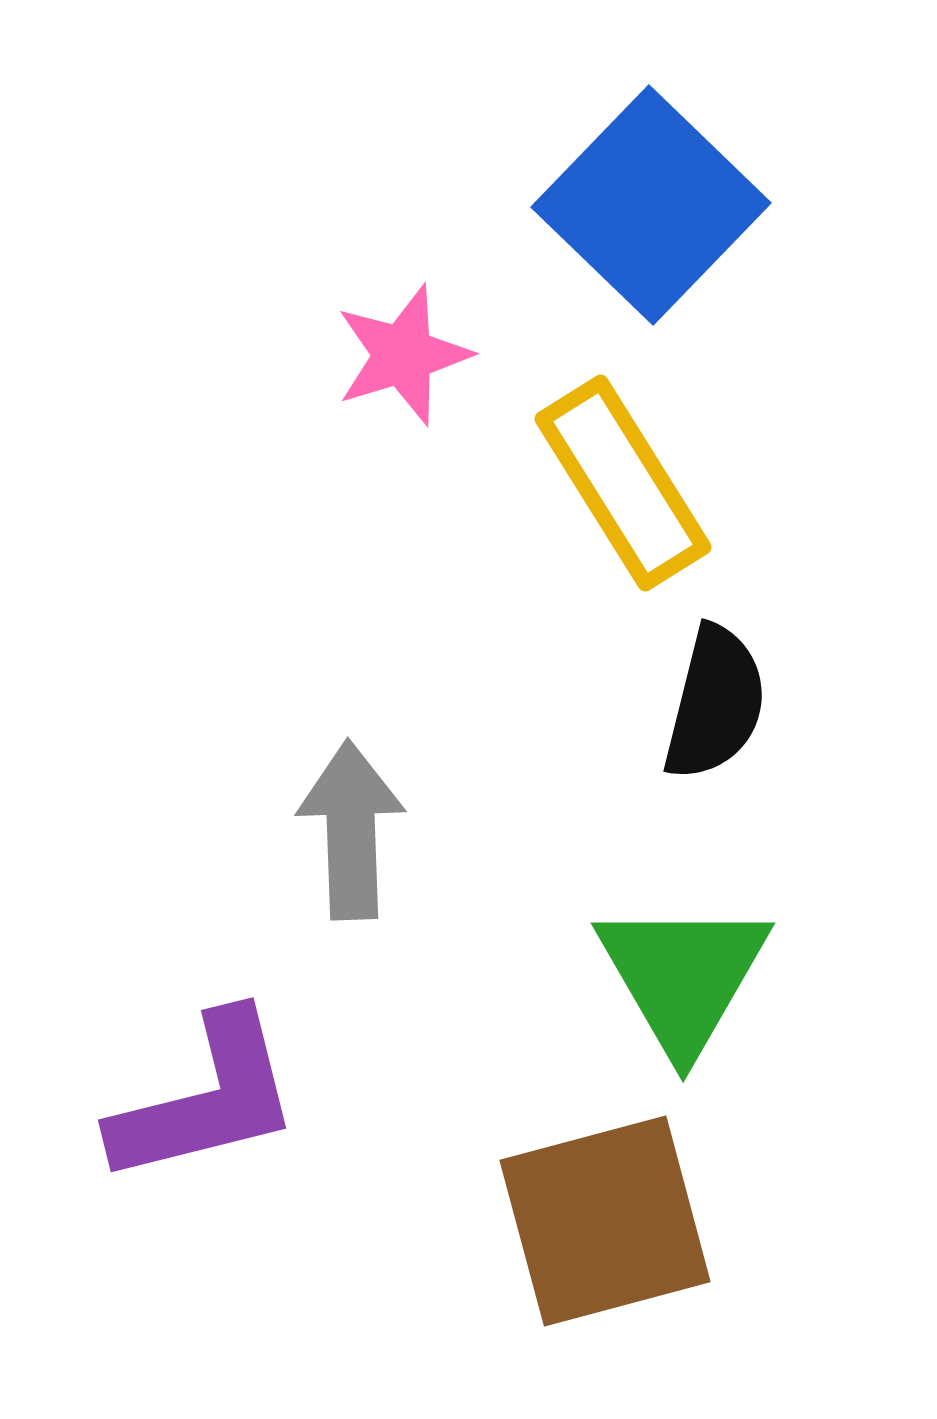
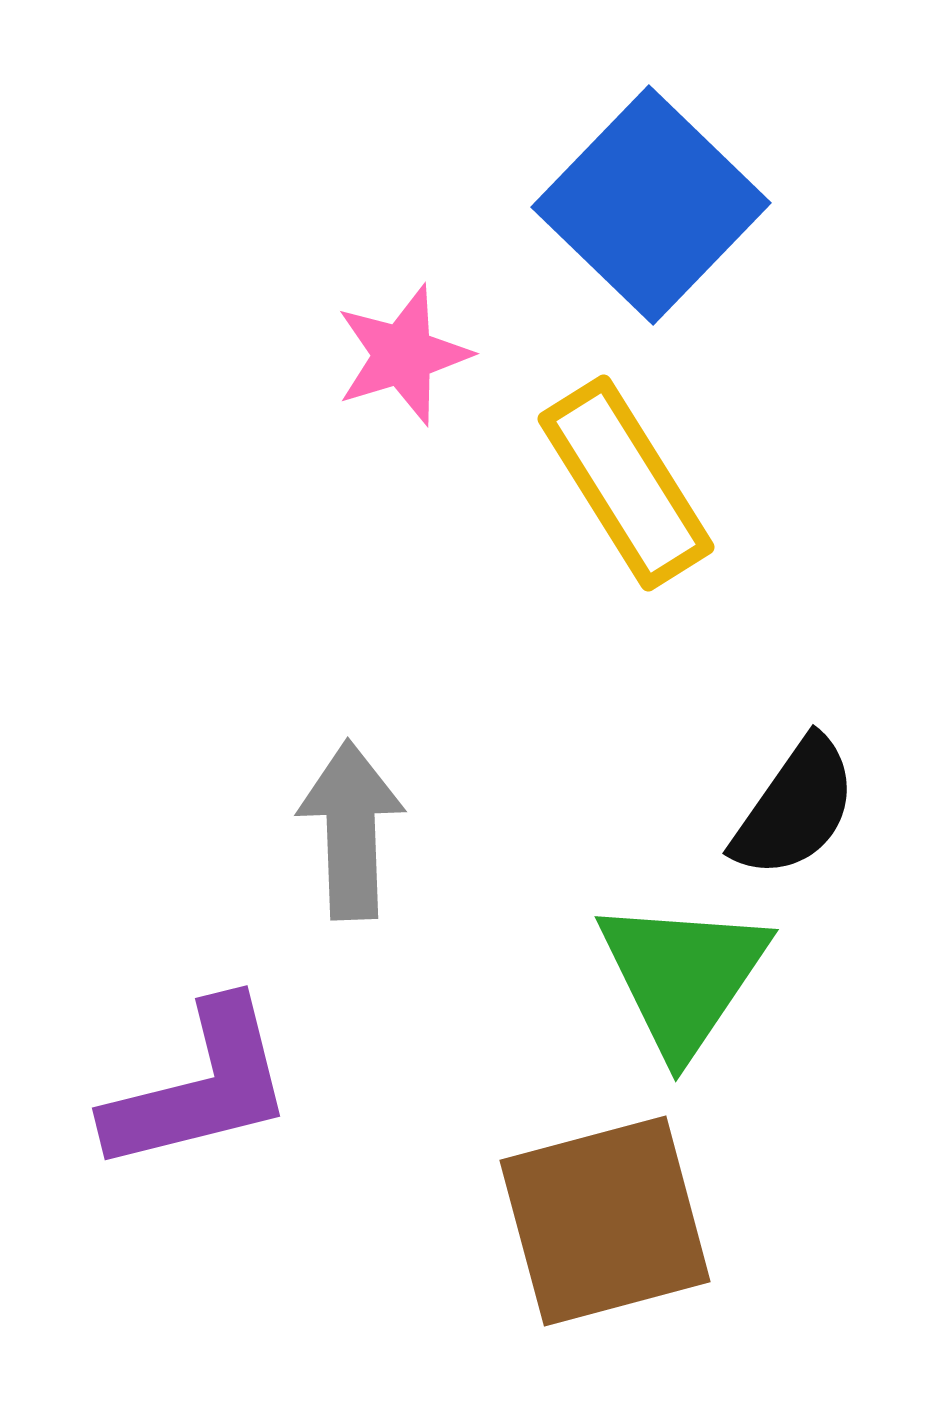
yellow rectangle: moved 3 px right
black semicircle: moved 80 px right, 105 px down; rotated 21 degrees clockwise
green triangle: rotated 4 degrees clockwise
purple L-shape: moved 6 px left, 12 px up
